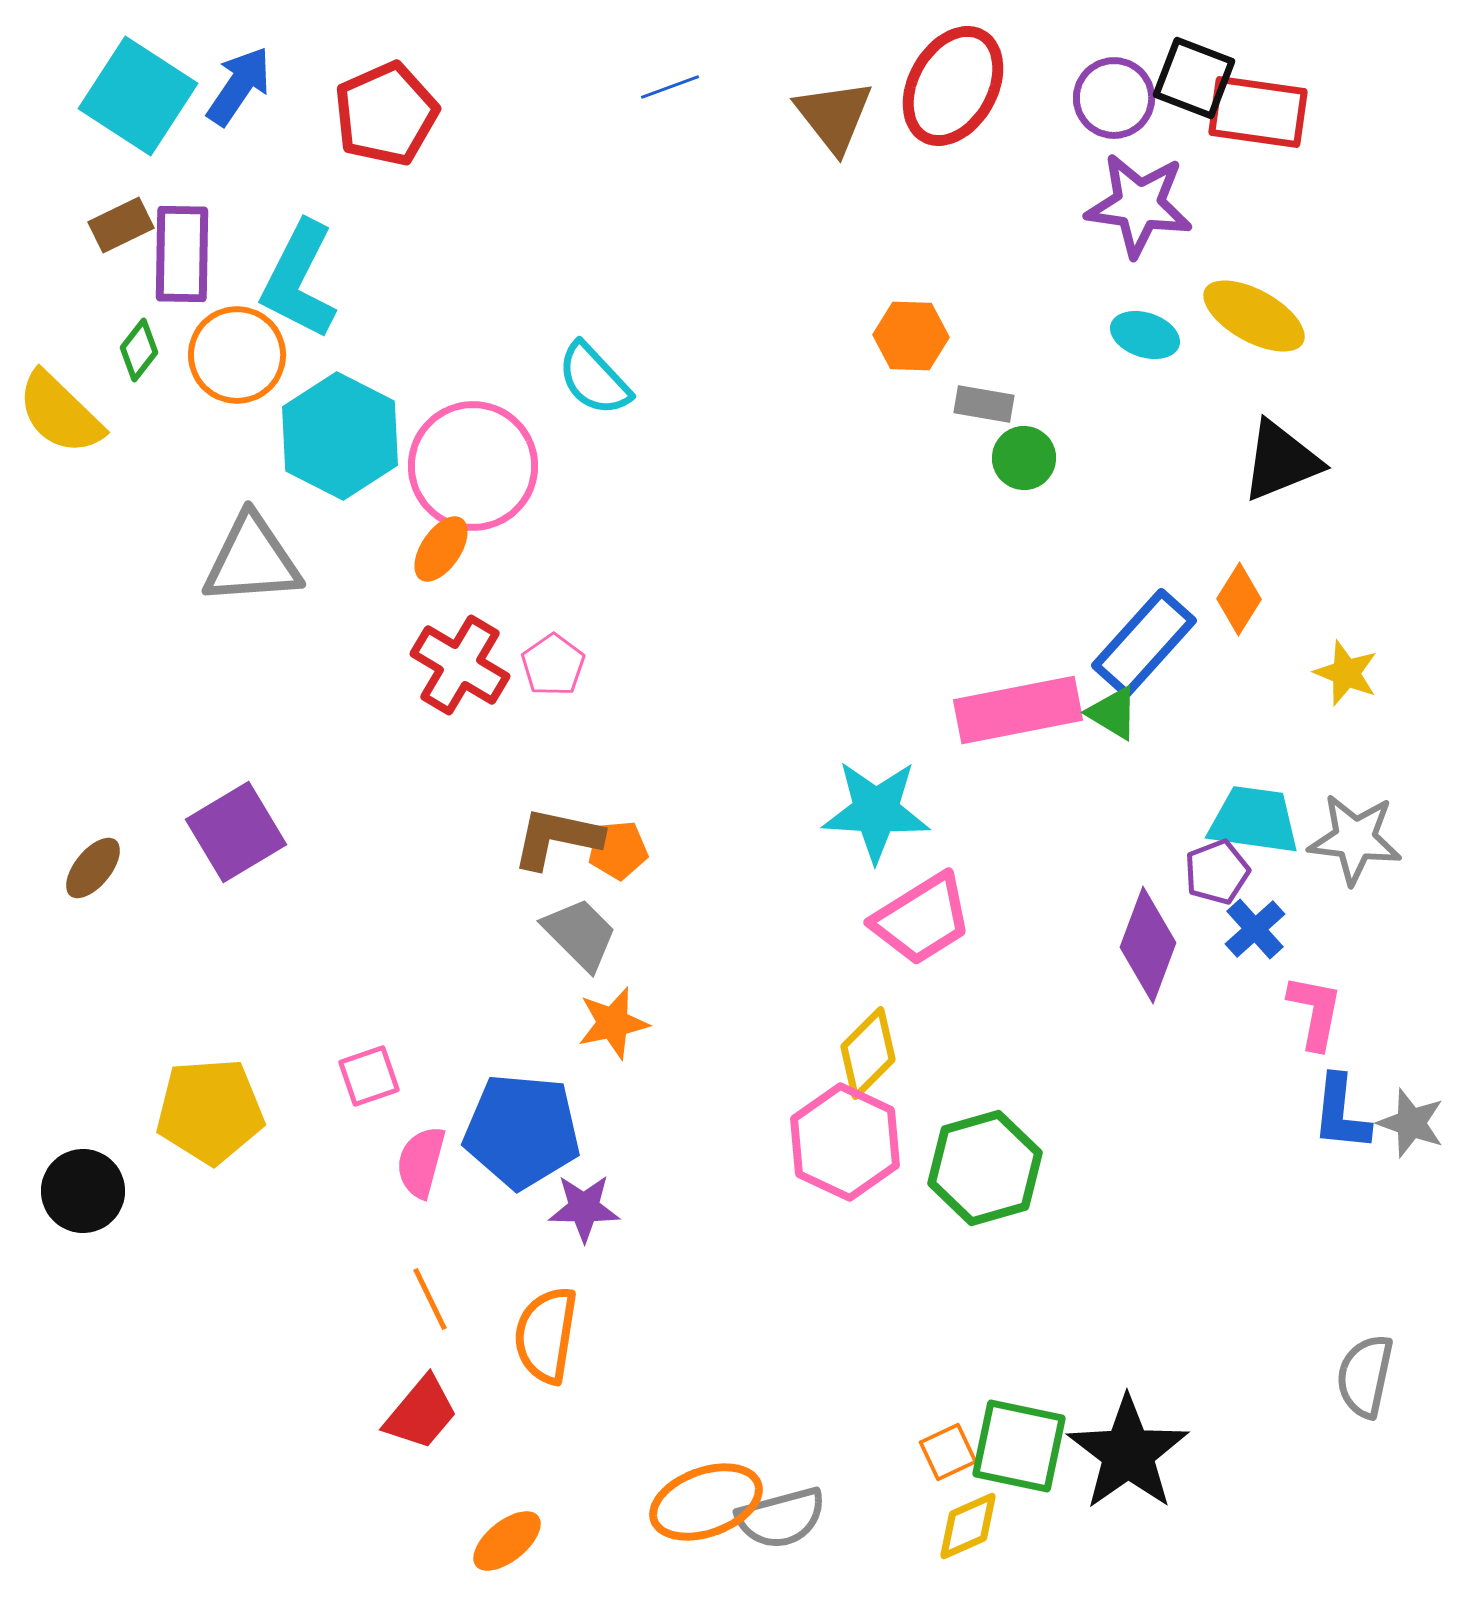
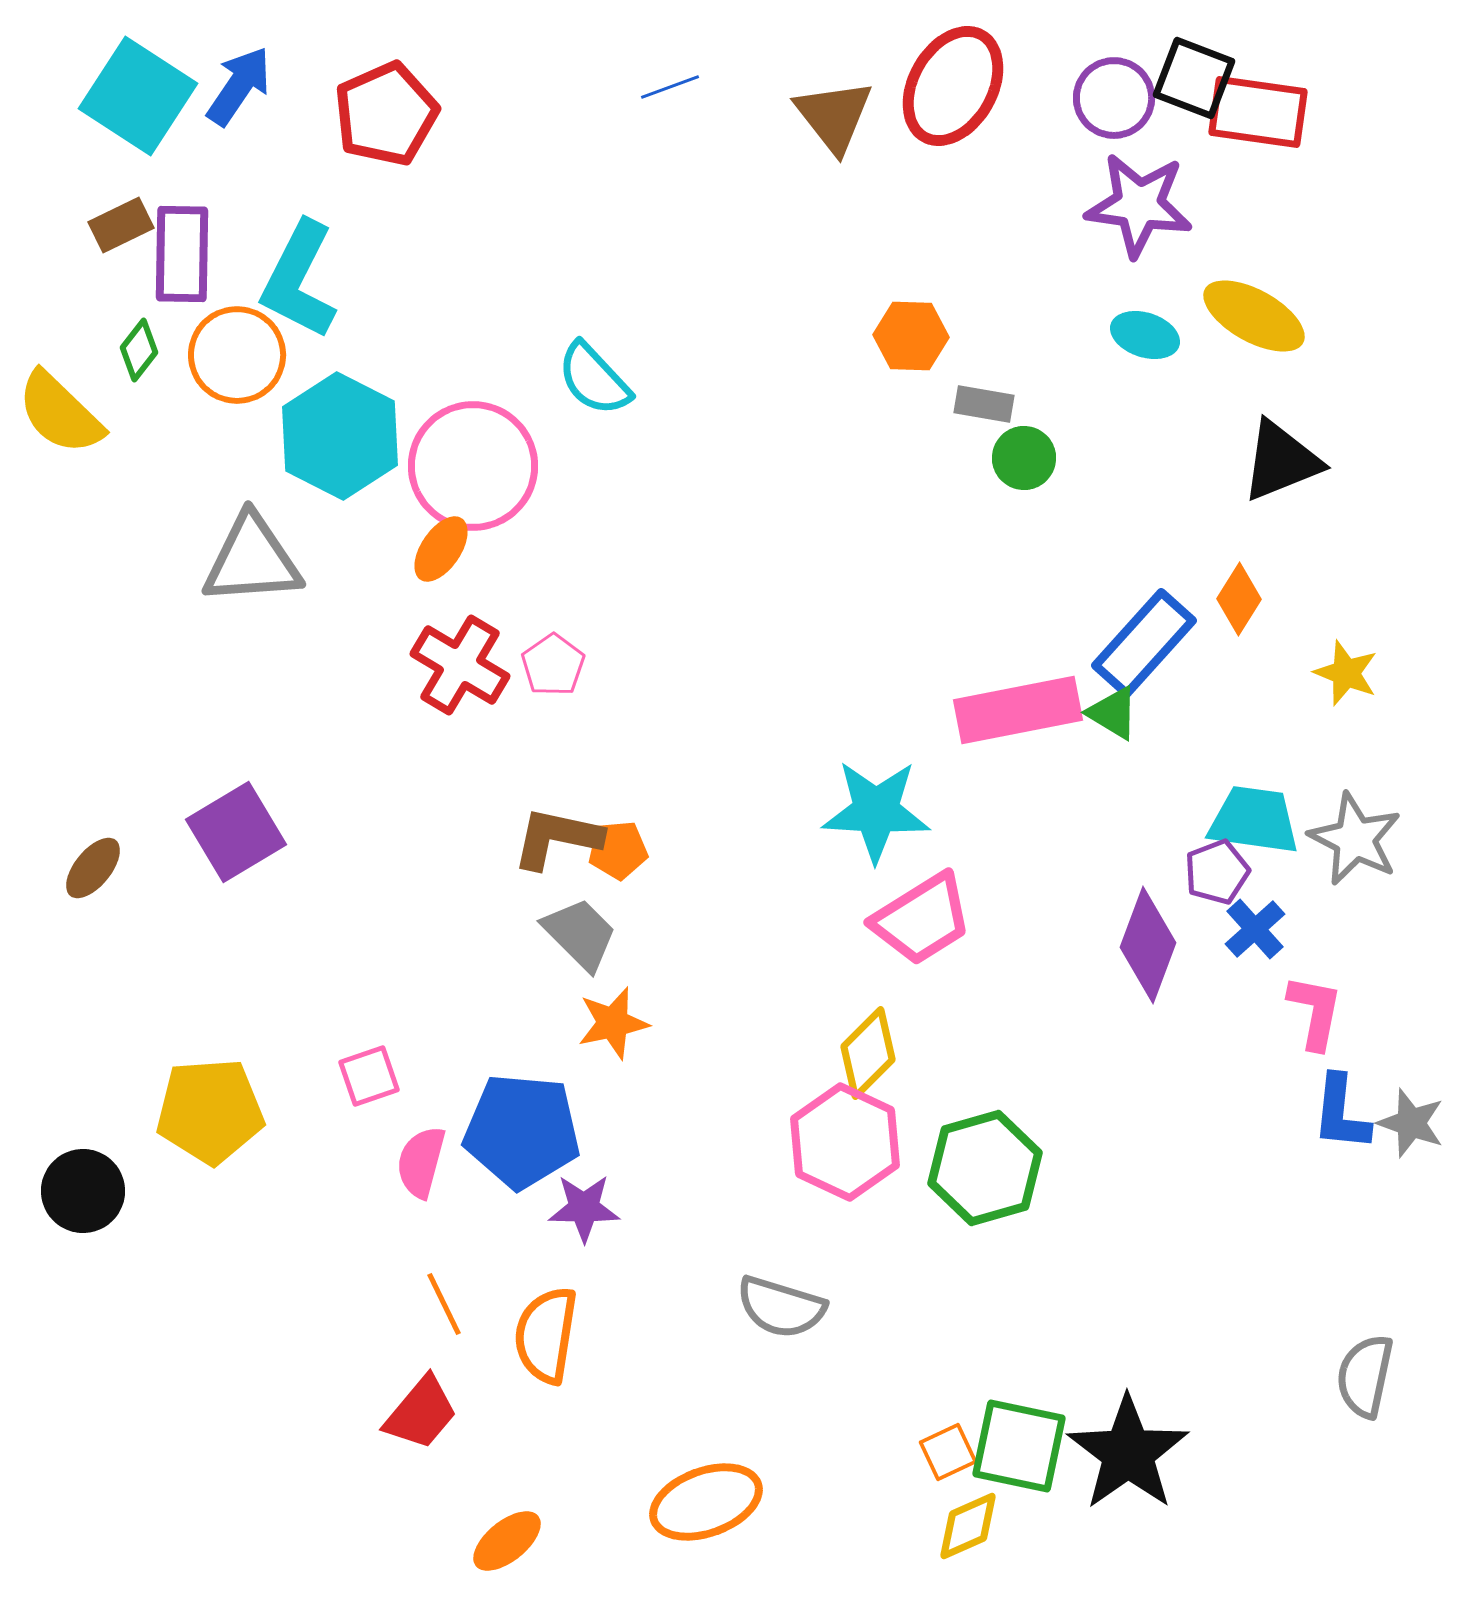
gray star at (1355, 839): rotated 20 degrees clockwise
orange line at (430, 1299): moved 14 px right, 5 px down
gray semicircle at (781, 1518): moved 211 px up; rotated 32 degrees clockwise
